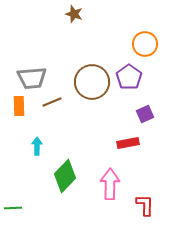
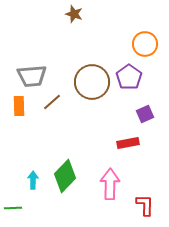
gray trapezoid: moved 2 px up
brown line: rotated 18 degrees counterclockwise
cyan arrow: moved 4 px left, 34 px down
